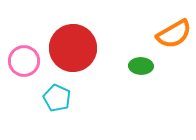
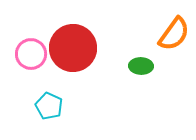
orange semicircle: rotated 24 degrees counterclockwise
pink circle: moved 7 px right, 7 px up
cyan pentagon: moved 8 px left, 8 px down
